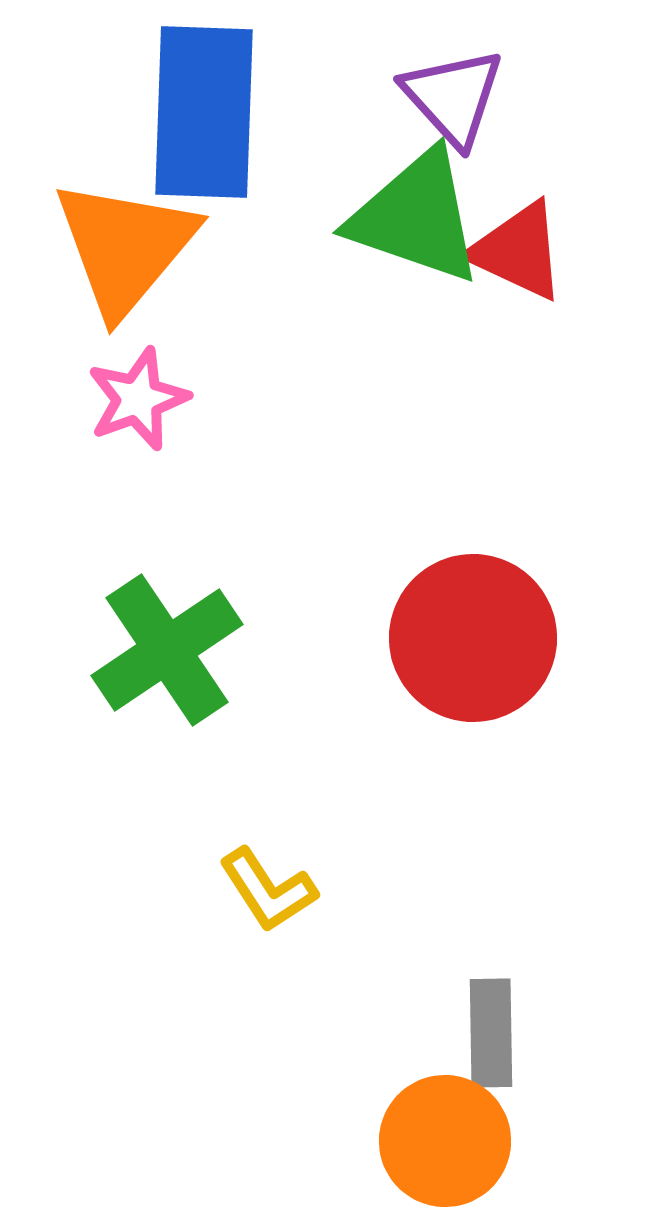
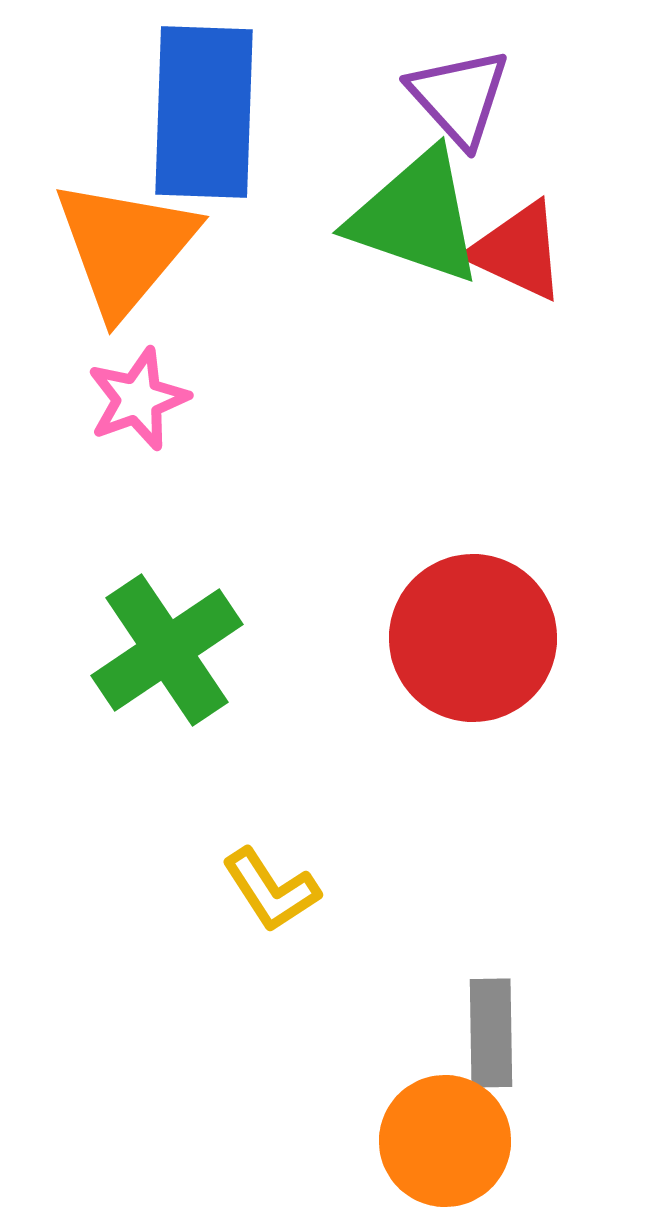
purple triangle: moved 6 px right
yellow L-shape: moved 3 px right
